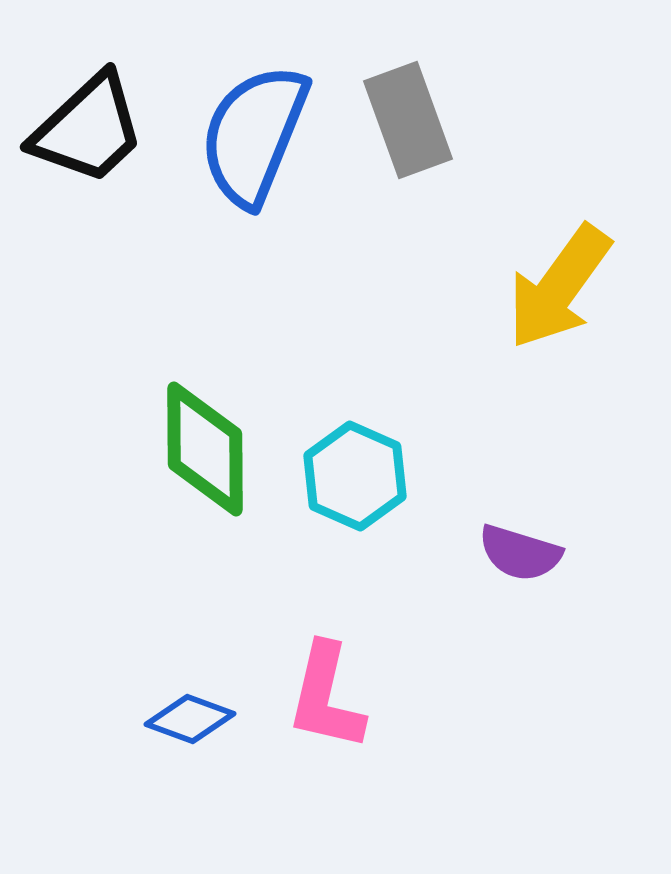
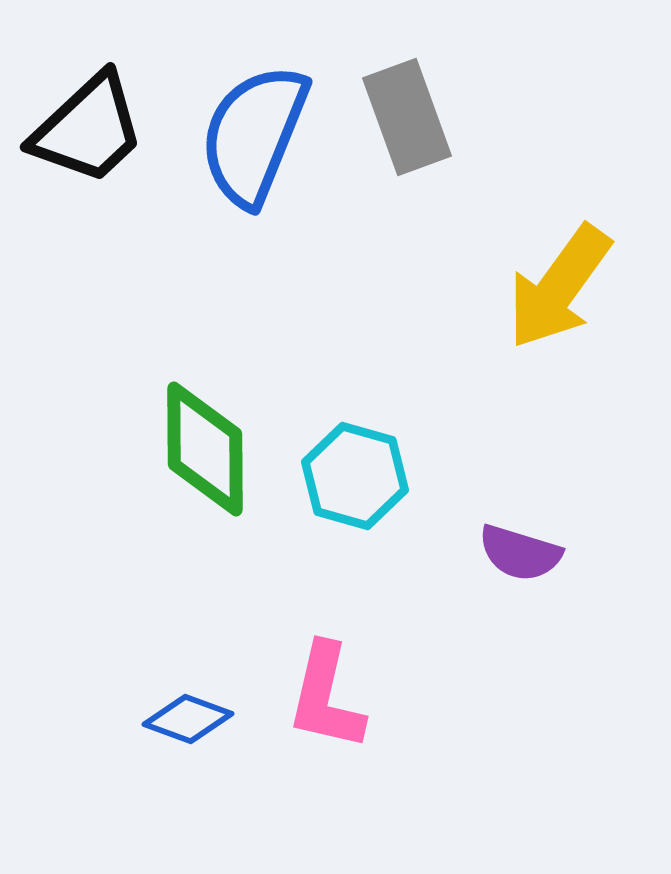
gray rectangle: moved 1 px left, 3 px up
cyan hexagon: rotated 8 degrees counterclockwise
blue diamond: moved 2 px left
